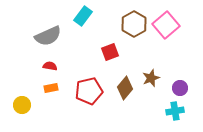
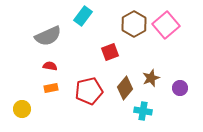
yellow circle: moved 4 px down
cyan cross: moved 32 px left; rotated 18 degrees clockwise
